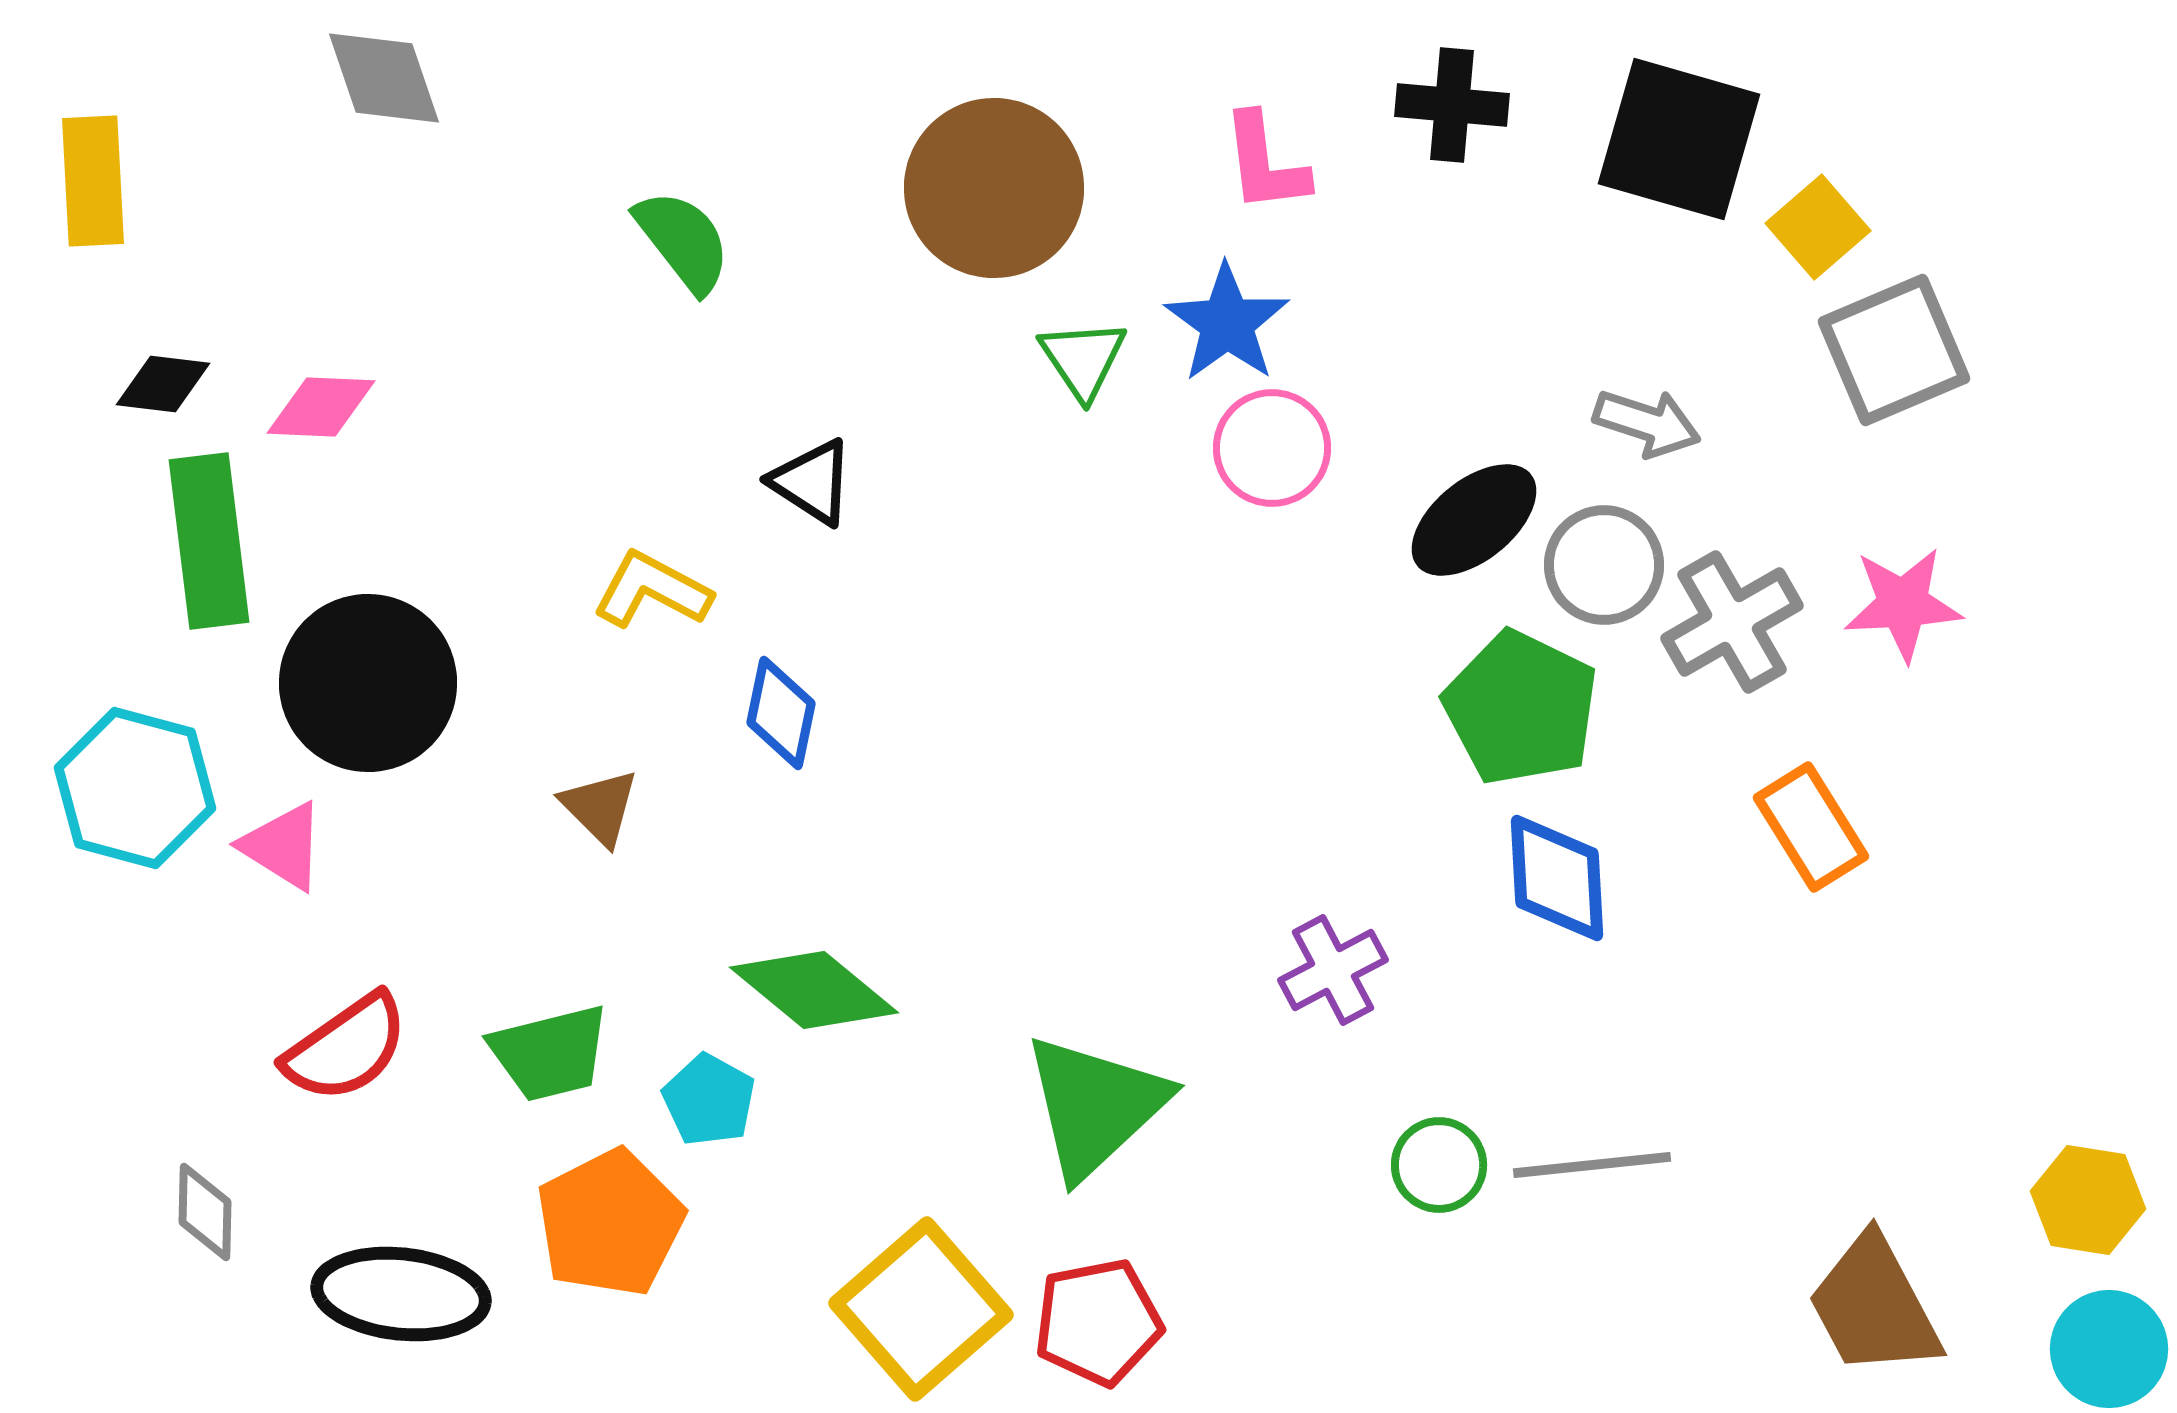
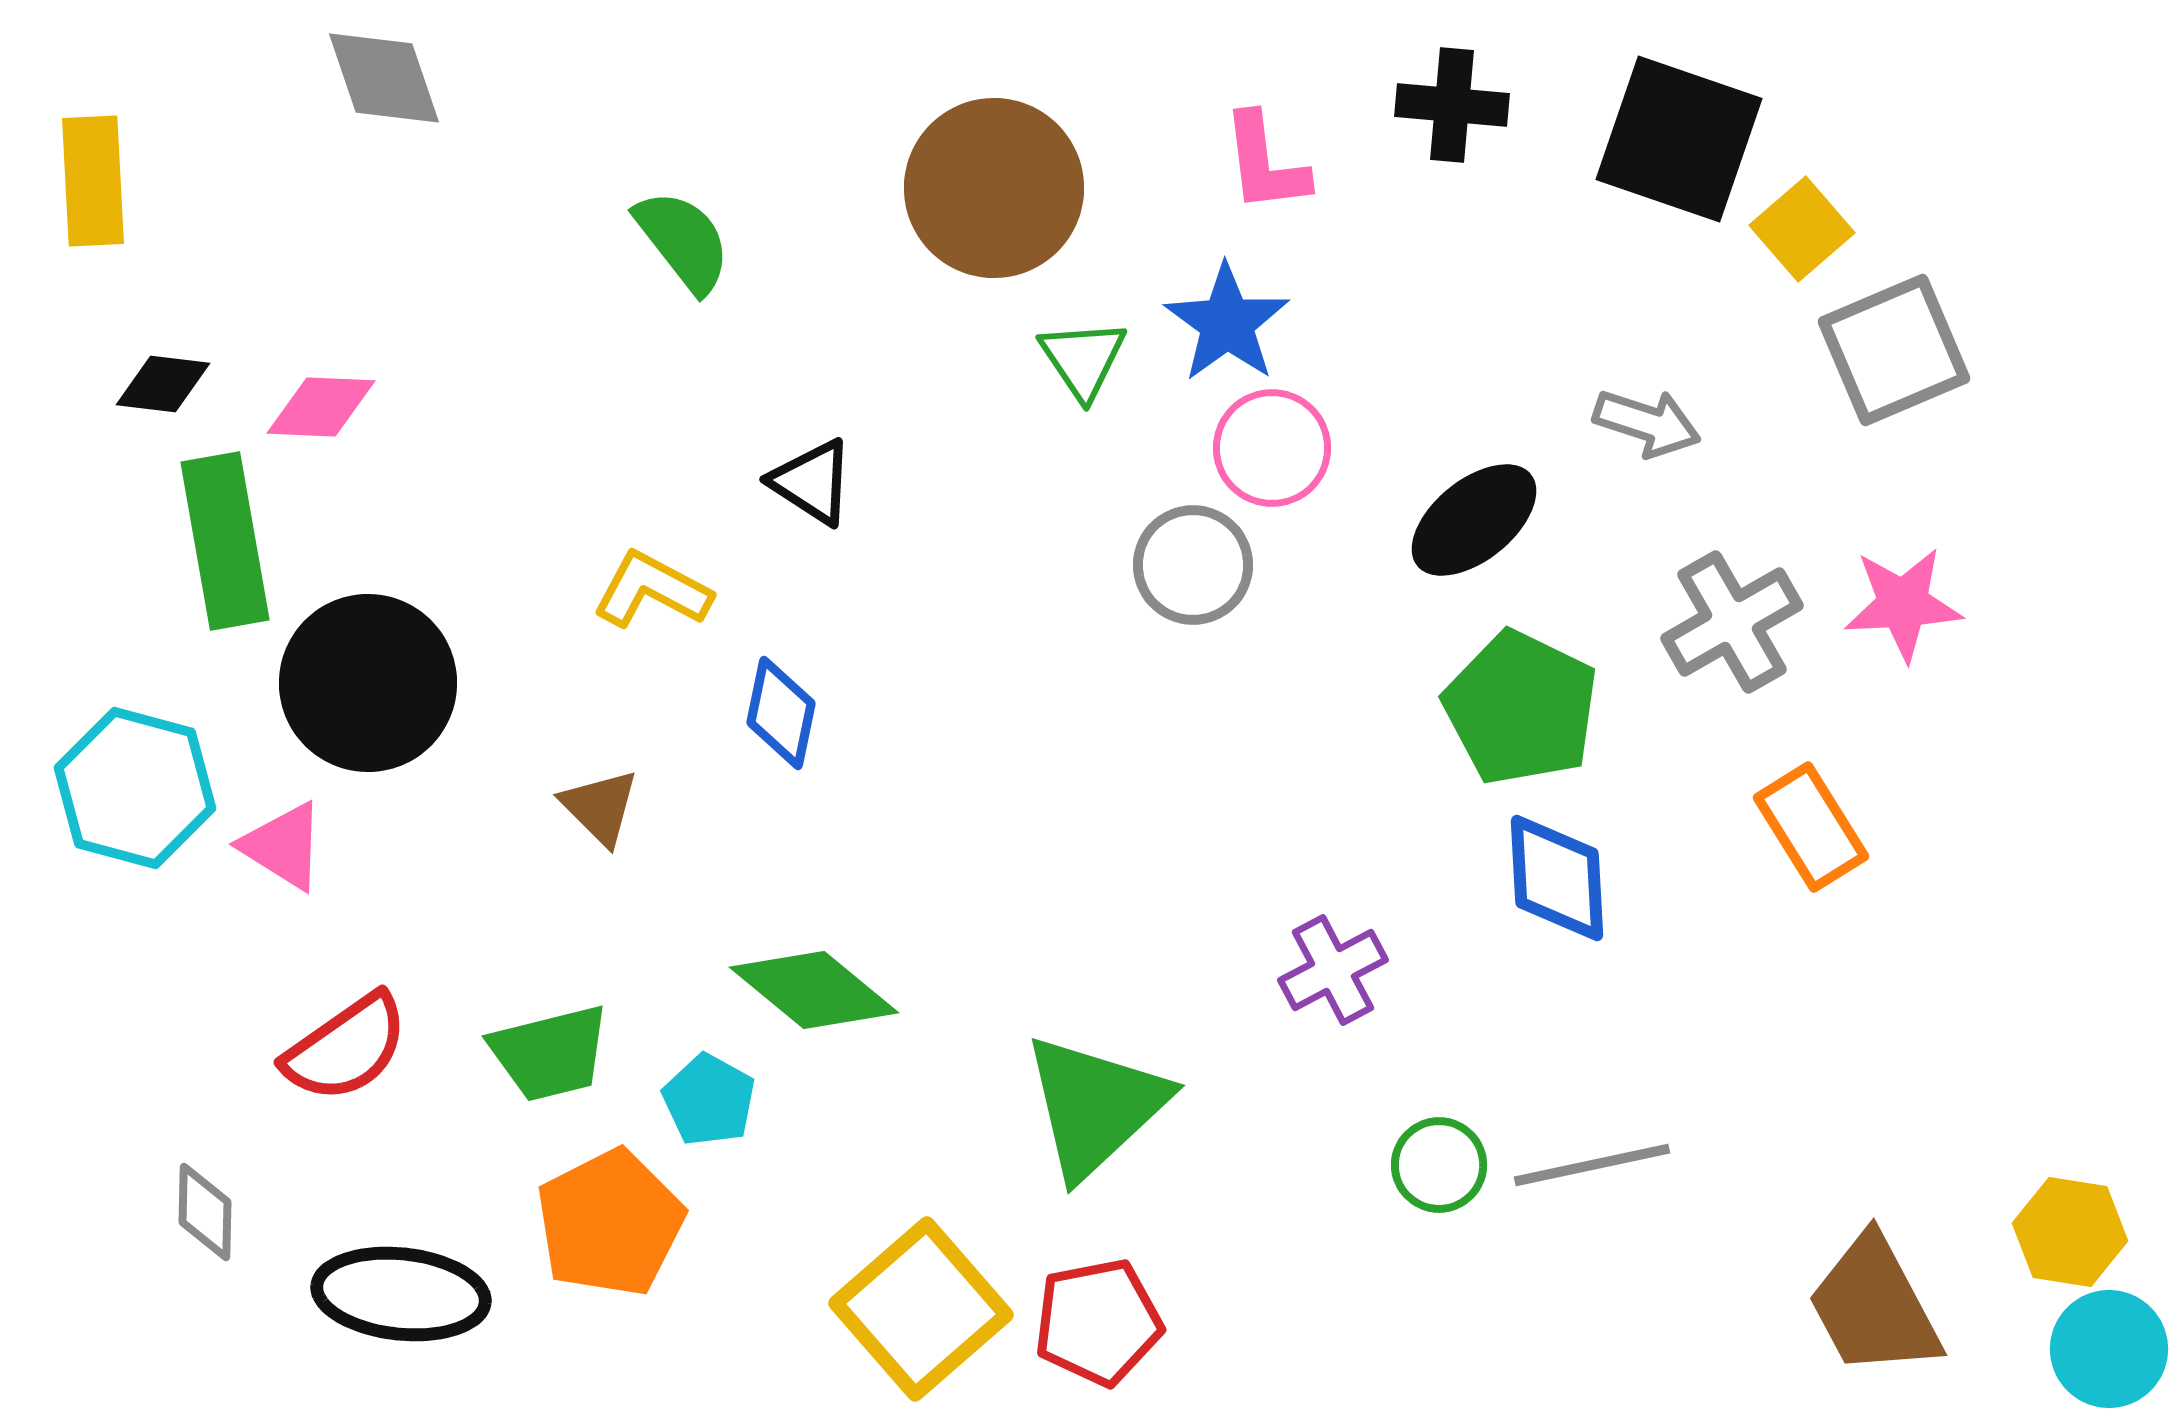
black square at (1679, 139): rotated 3 degrees clockwise
yellow square at (1818, 227): moved 16 px left, 2 px down
green rectangle at (209, 541): moved 16 px right; rotated 3 degrees counterclockwise
gray circle at (1604, 565): moved 411 px left
gray line at (1592, 1165): rotated 6 degrees counterclockwise
yellow hexagon at (2088, 1200): moved 18 px left, 32 px down
